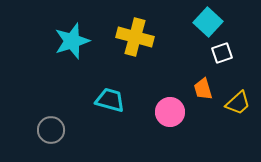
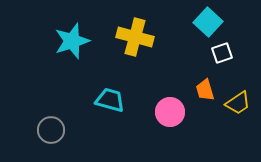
orange trapezoid: moved 2 px right, 1 px down
yellow trapezoid: rotated 8 degrees clockwise
